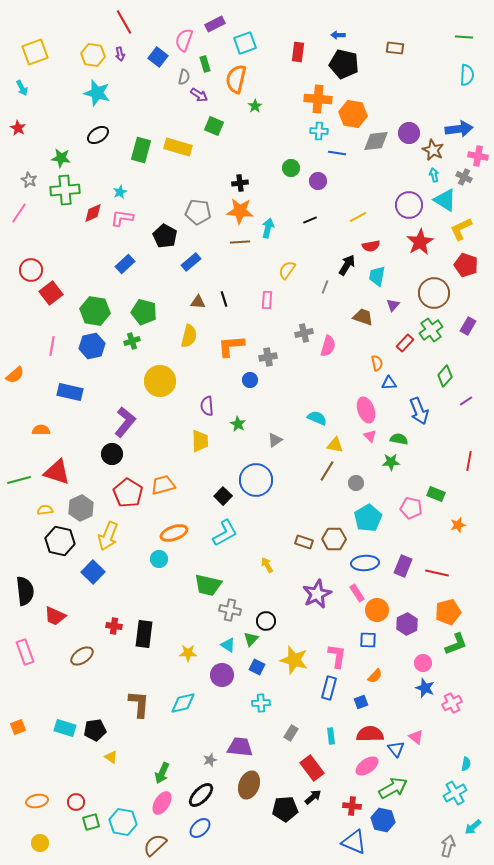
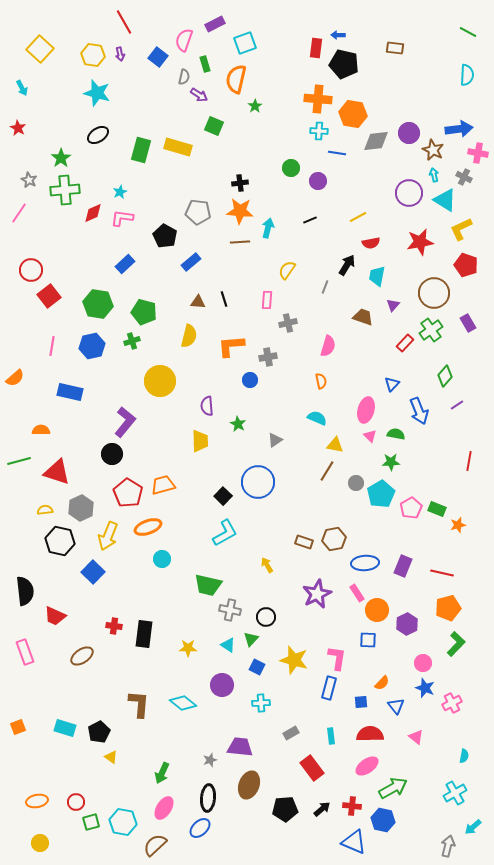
green line at (464, 37): moved 4 px right, 5 px up; rotated 24 degrees clockwise
yellow square at (35, 52): moved 5 px right, 3 px up; rotated 28 degrees counterclockwise
red rectangle at (298, 52): moved 18 px right, 4 px up
pink cross at (478, 156): moved 3 px up
green star at (61, 158): rotated 30 degrees clockwise
purple circle at (409, 205): moved 12 px up
red star at (420, 242): rotated 20 degrees clockwise
red semicircle at (371, 246): moved 3 px up
red square at (51, 293): moved 2 px left, 3 px down
green hexagon at (95, 311): moved 3 px right, 7 px up
purple rectangle at (468, 326): moved 3 px up; rotated 60 degrees counterclockwise
gray cross at (304, 333): moved 16 px left, 10 px up
orange semicircle at (377, 363): moved 56 px left, 18 px down
orange semicircle at (15, 375): moved 3 px down
blue triangle at (389, 383): moved 3 px right, 1 px down; rotated 42 degrees counterclockwise
purple line at (466, 401): moved 9 px left, 4 px down
pink ellipse at (366, 410): rotated 35 degrees clockwise
green semicircle at (399, 439): moved 3 px left, 5 px up
green line at (19, 480): moved 19 px up
blue circle at (256, 480): moved 2 px right, 2 px down
green rectangle at (436, 494): moved 1 px right, 15 px down
pink pentagon at (411, 508): rotated 30 degrees clockwise
cyan pentagon at (368, 518): moved 13 px right, 24 px up
orange ellipse at (174, 533): moved 26 px left, 6 px up
brown hexagon at (334, 539): rotated 10 degrees counterclockwise
cyan circle at (159, 559): moved 3 px right
red line at (437, 573): moved 5 px right
orange pentagon at (448, 612): moved 4 px up
black circle at (266, 621): moved 4 px up
green L-shape at (456, 644): rotated 25 degrees counterclockwise
yellow star at (188, 653): moved 5 px up
pink L-shape at (337, 656): moved 2 px down
purple circle at (222, 675): moved 10 px down
orange semicircle at (375, 676): moved 7 px right, 7 px down
blue square at (361, 702): rotated 16 degrees clockwise
cyan diamond at (183, 703): rotated 52 degrees clockwise
black pentagon at (95, 730): moved 4 px right, 2 px down; rotated 20 degrees counterclockwise
gray rectangle at (291, 733): rotated 28 degrees clockwise
blue triangle at (396, 749): moved 43 px up
cyan semicircle at (466, 764): moved 2 px left, 8 px up
black ellipse at (201, 795): moved 7 px right, 3 px down; rotated 40 degrees counterclockwise
black arrow at (313, 797): moved 9 px right, 12 px down
pink ellipse at (162, 803): moved 2 px right, 5 px down
